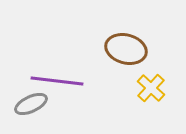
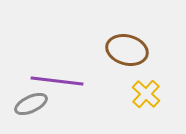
brown ellipse: moved 1 px right, 1 px down
yellow cross: moved 5 px left, 6 px down
